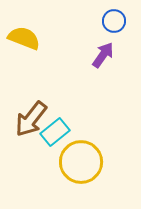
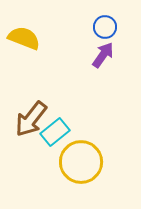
blue circle: moved 9 px left, 6 px down
